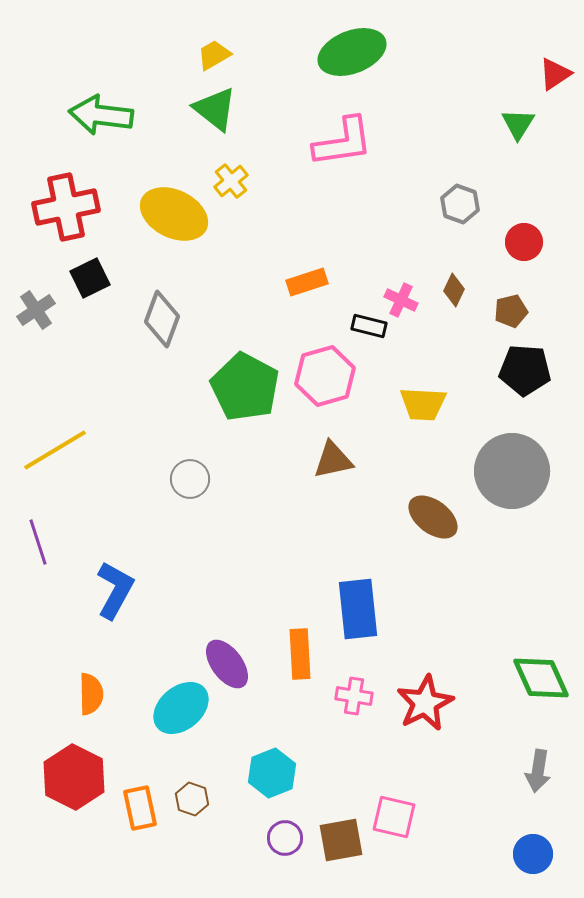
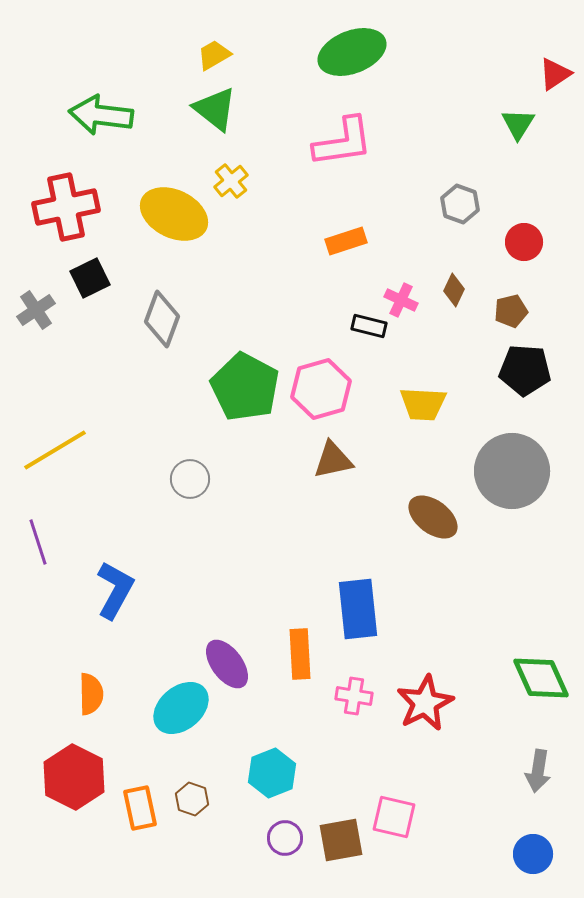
orange rectangle at (307, 282): moved 39 px right, 41 px up
pink hexagon at (325, 376): moved 4 px left, 13 px down
